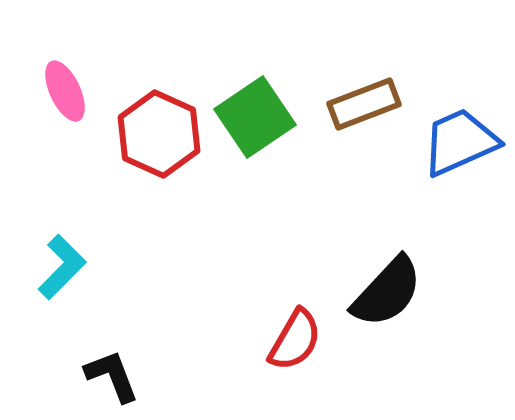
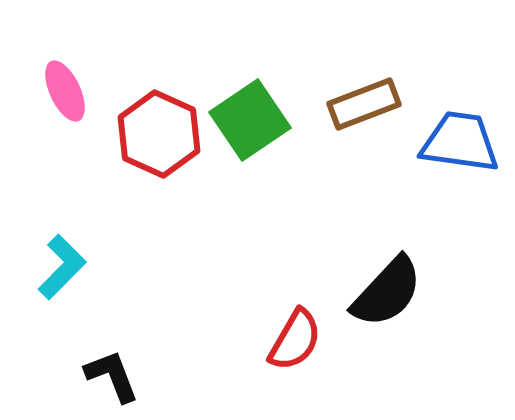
green square: moved 5 px left, 3 px down
blue trapezoid: rotated 32 degrees clockwise
